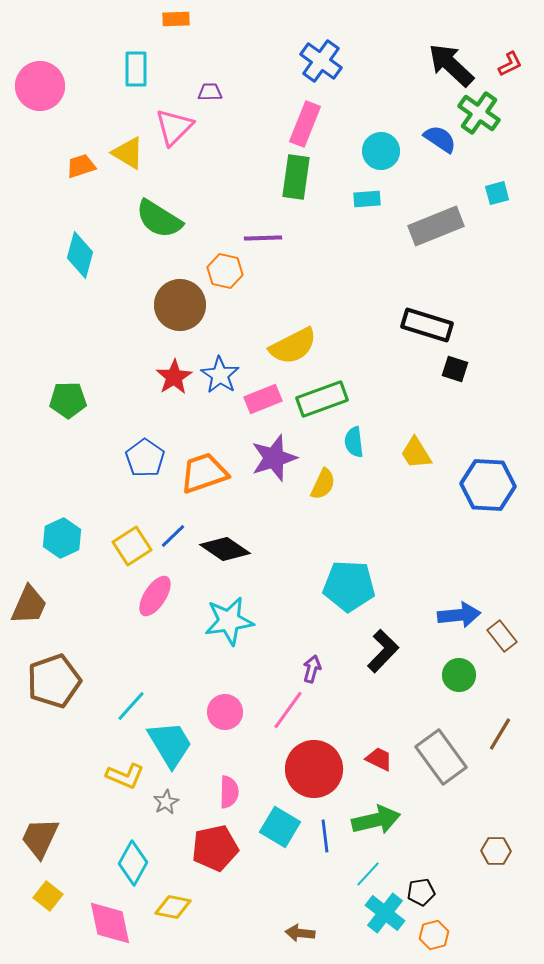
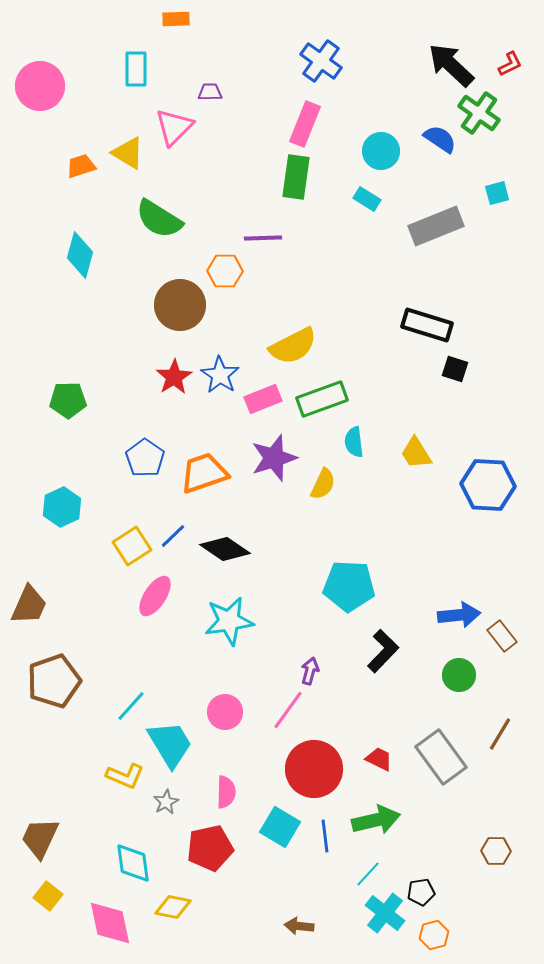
cyan rectangle at (367, 199): rotated 36 degrees clockwise
orange hexagon at (225, 271): rotated 12 degrees counterclockwise
cyan hexagon at (62, 538): moved 31 px up
purple arrow at (312, 669): moved 2 px left, 2 px down
pink semicircle at (229, 792): moved 3 px left
red pentagon at (215, 848): moved 5 px left
cyan diamond at (133, 863): rotated 36 degrees counterclockwise
brown arrow at (300, 933): moved 1 px left, 7 px up
